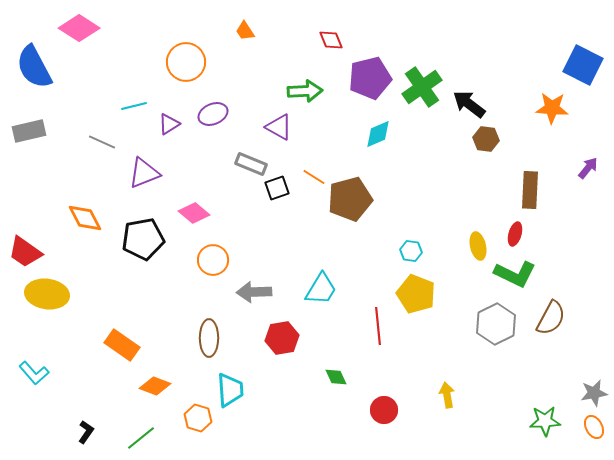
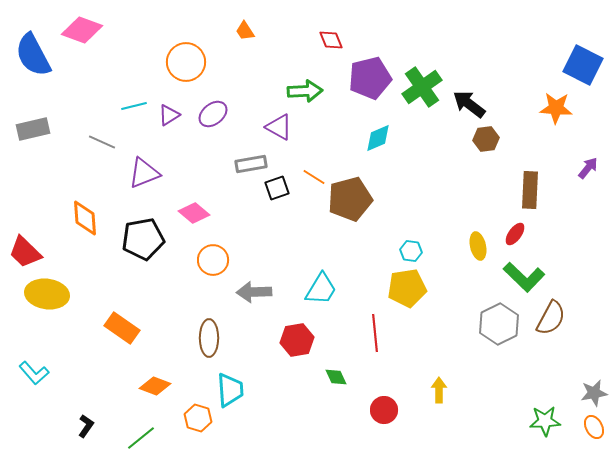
pink diamond at (79, 28): moved 3 px right, 2 px down; rotated 12 degrees counterclockwise
blue semicircle at (34, 67): moved 1 px left, 12 px up
orange star at (552, 108): moved 4 px right
purple ellipse at (213, 114): rotated 16 degrees counterclockwise
purple triangle at (169, 124): moved 9 px up
gray rectangle at (29, 131): moved 4 px right, 2 px up
cyan diamond at (378, 134): moved 4 px down
brown hexagon at (486, 139): rotated 15 degrees counterclockwise
gray rectangle at (251, 164): rotated 32 degrees counterclockwise
orange diamond at (85, 218): rotated 24 degrees clockwise
red ellipse at (515, 234): rotated 20 degrees clockwise
red trapezoid at (25, 252): rotated 9 degrees clockwise
green L-shape at (515, 274): moved 9 px right, 3 px down; rotated 18 degrees clockwise
yellow pentagon at (416, 294): moved 9 px left, 6 px up; rotated 30 degrees counterclockwise
gray hexagon at (496, 324): moved 3 px right
red line at (378, 326): moved 3 px left, 7 px down
red hexagon at (282, 338): moved 15 px right, 2 px down
orange rectangle at (122, 345): moved 17 px up
yellow arrow at (447, 395): moved 8 px left, 5 px up; rotated 10 degrees clockwise
black L-shape at (86, 432): moved 6 px up
